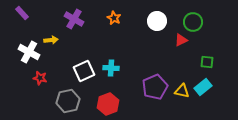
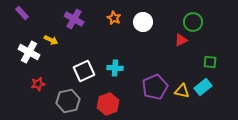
white circle: moved 14 px left, 1 px down
yellow arrow: rotated 32 degrees clockwise
green square: moved 3 px right
cyan cross: moved 4 px right
red star: moved 2 px left, 6 px down; rotated 24 degrees counterclockwise
